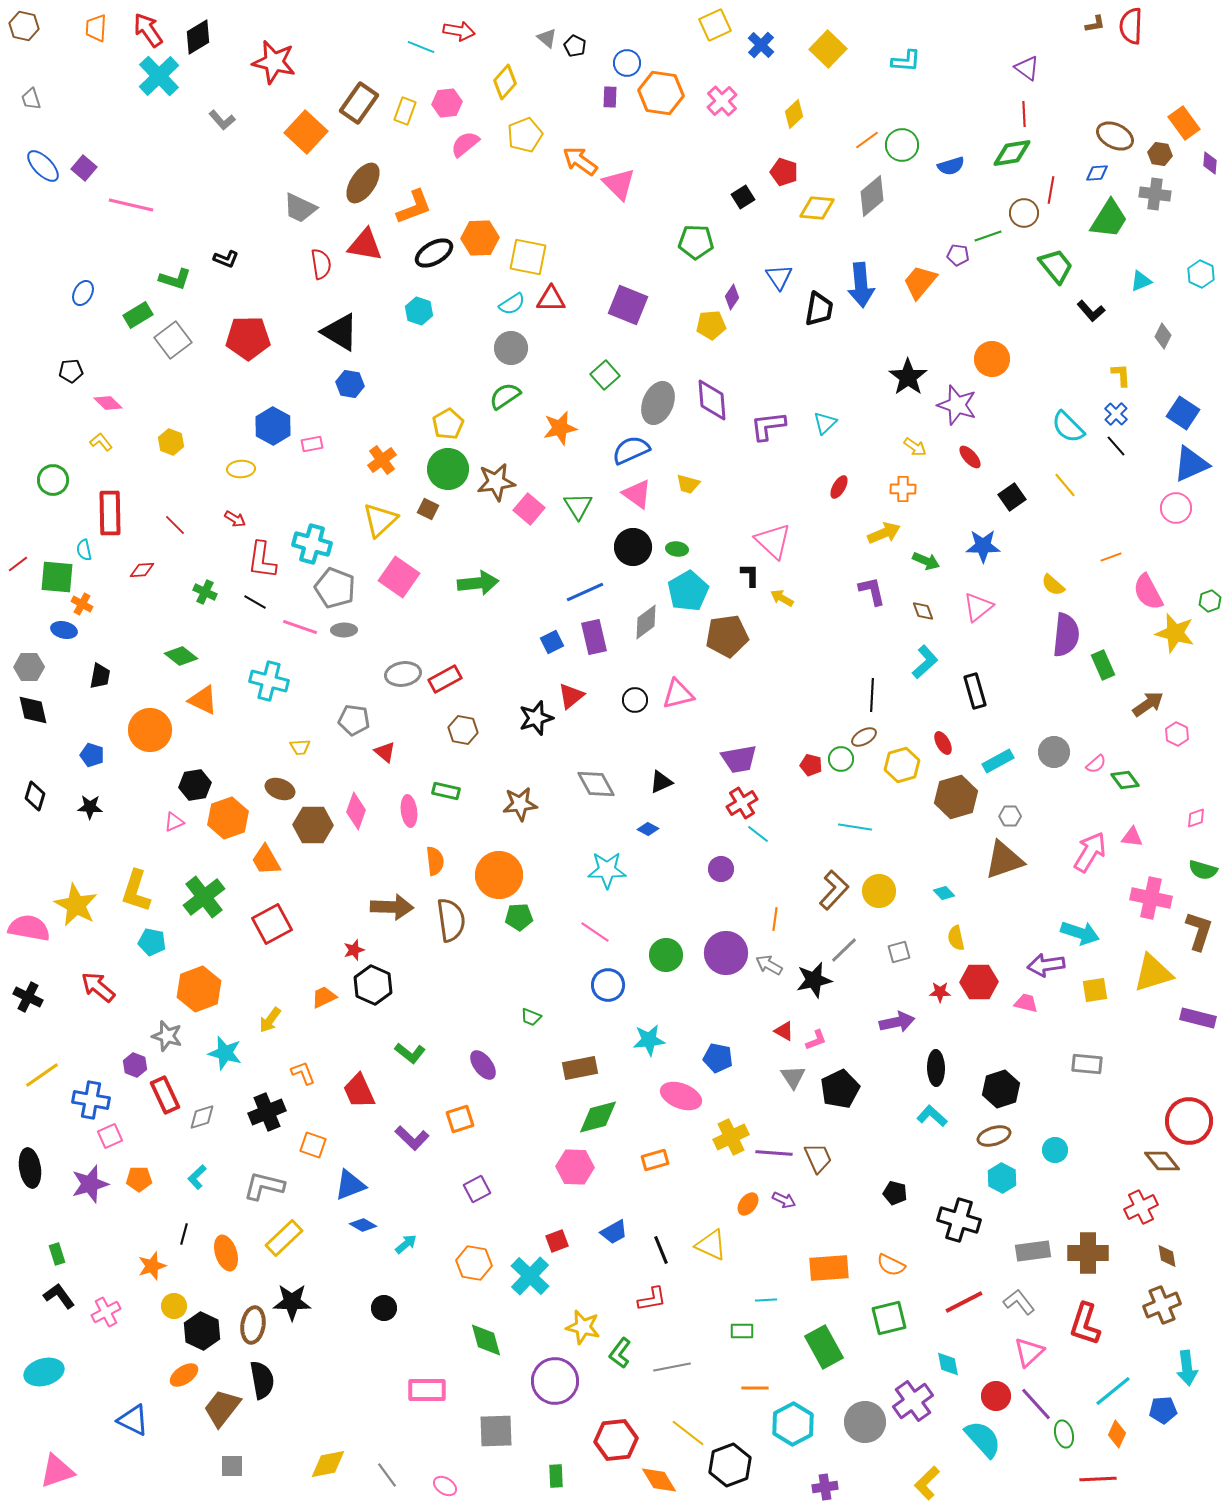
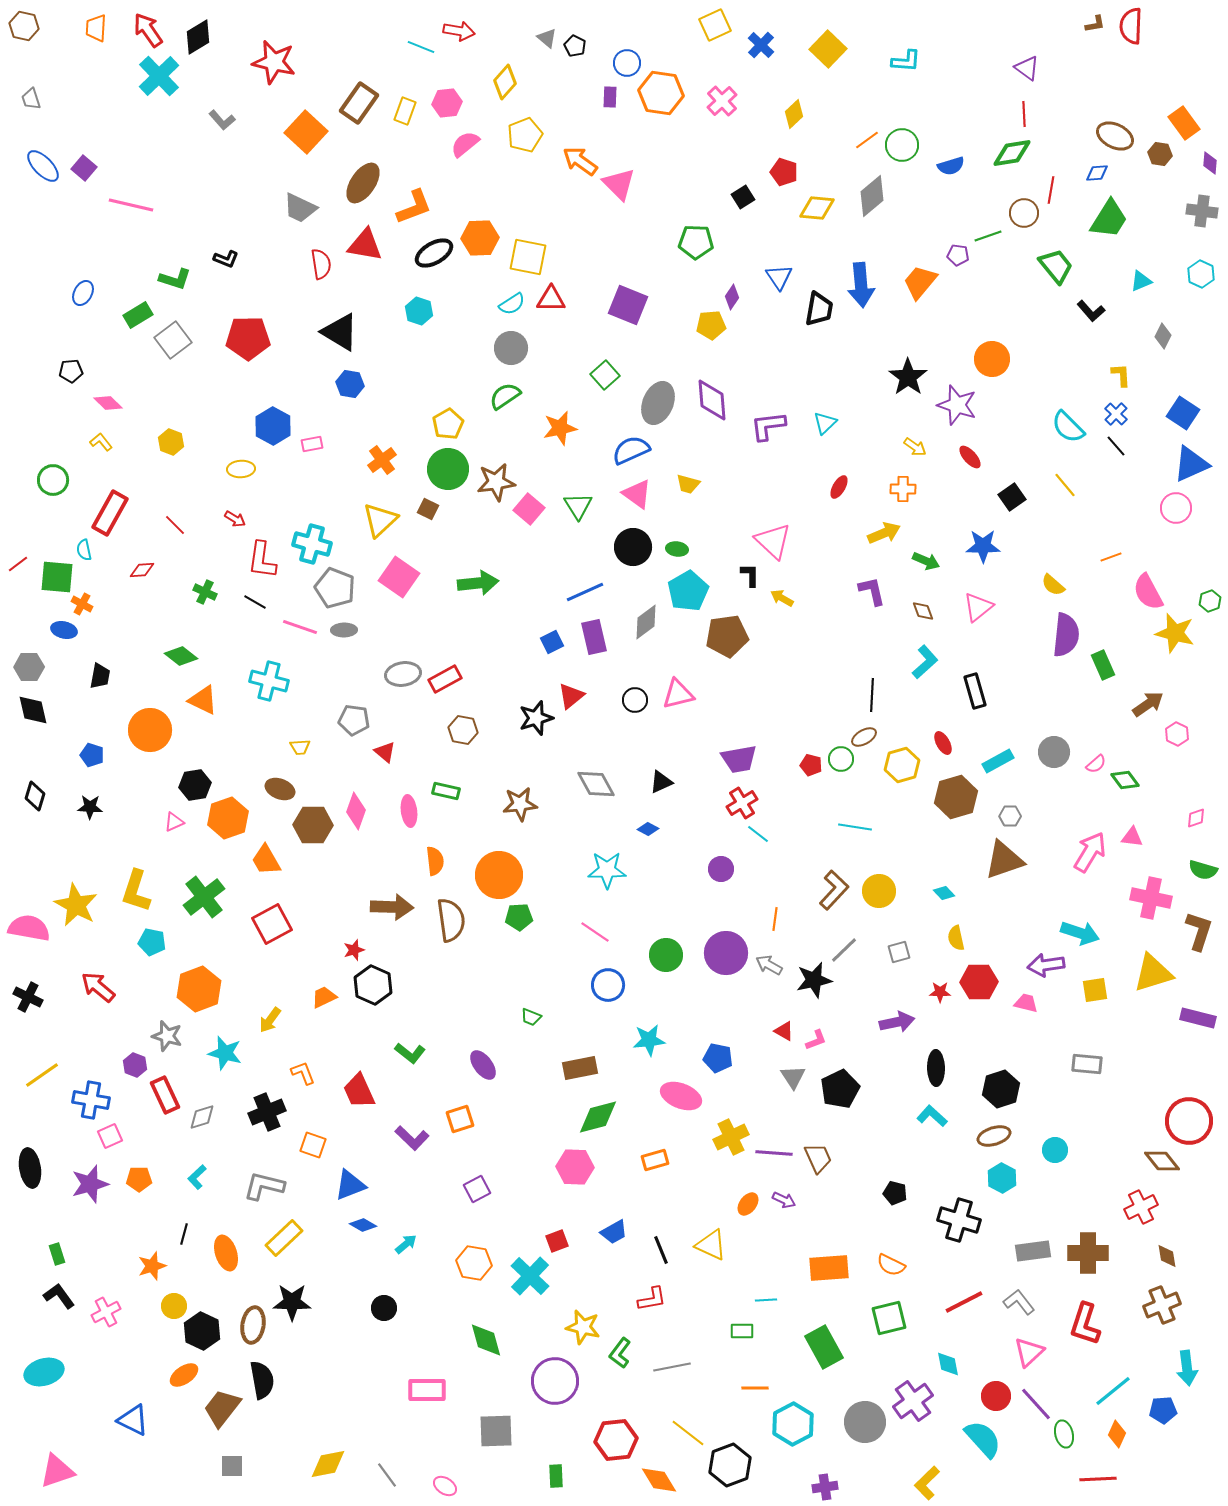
gray cross at (1155, 194): moved 47 px right, 17 px down
red rectangle at (110, 513): rotated 30 degrees clockwise
